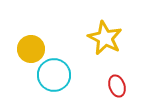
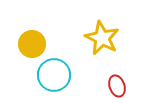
yellow star: moved 3 px left
yellow circle: moved 1 px right, 5 px up
